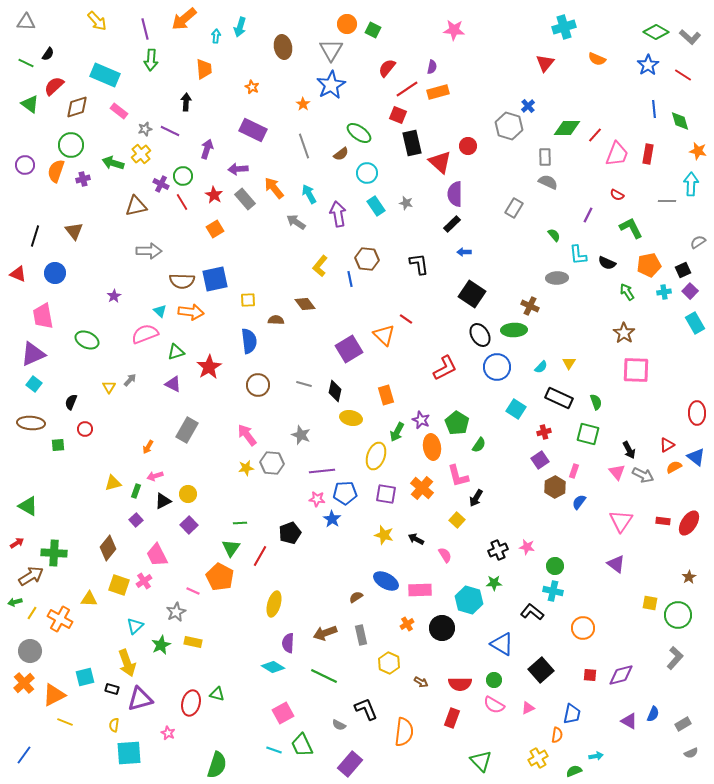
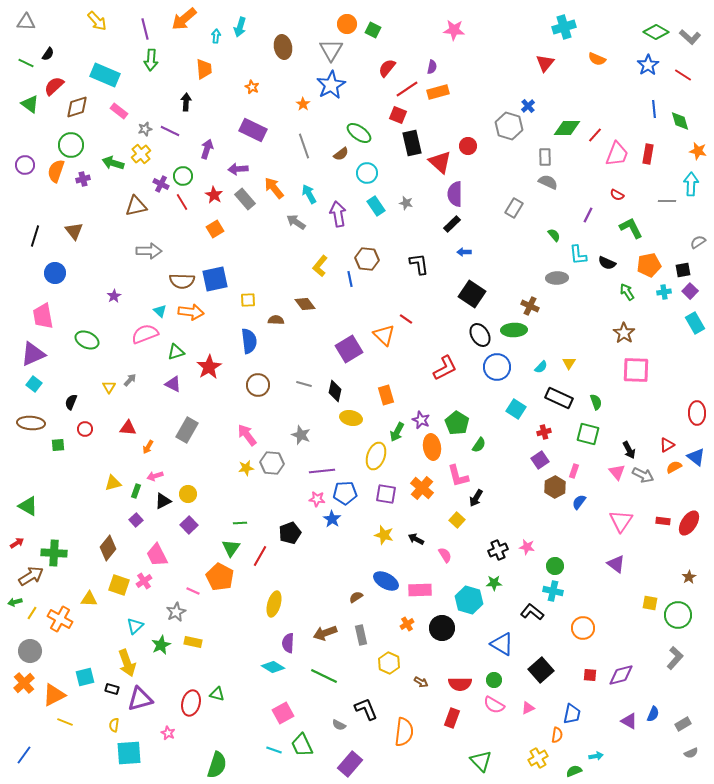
black square at (683, 270): rotated 14 degrees clockwise
red triangle at (18, 274): moved 110 px right, 154 px down; rotated 18 degrees counterclockwise
